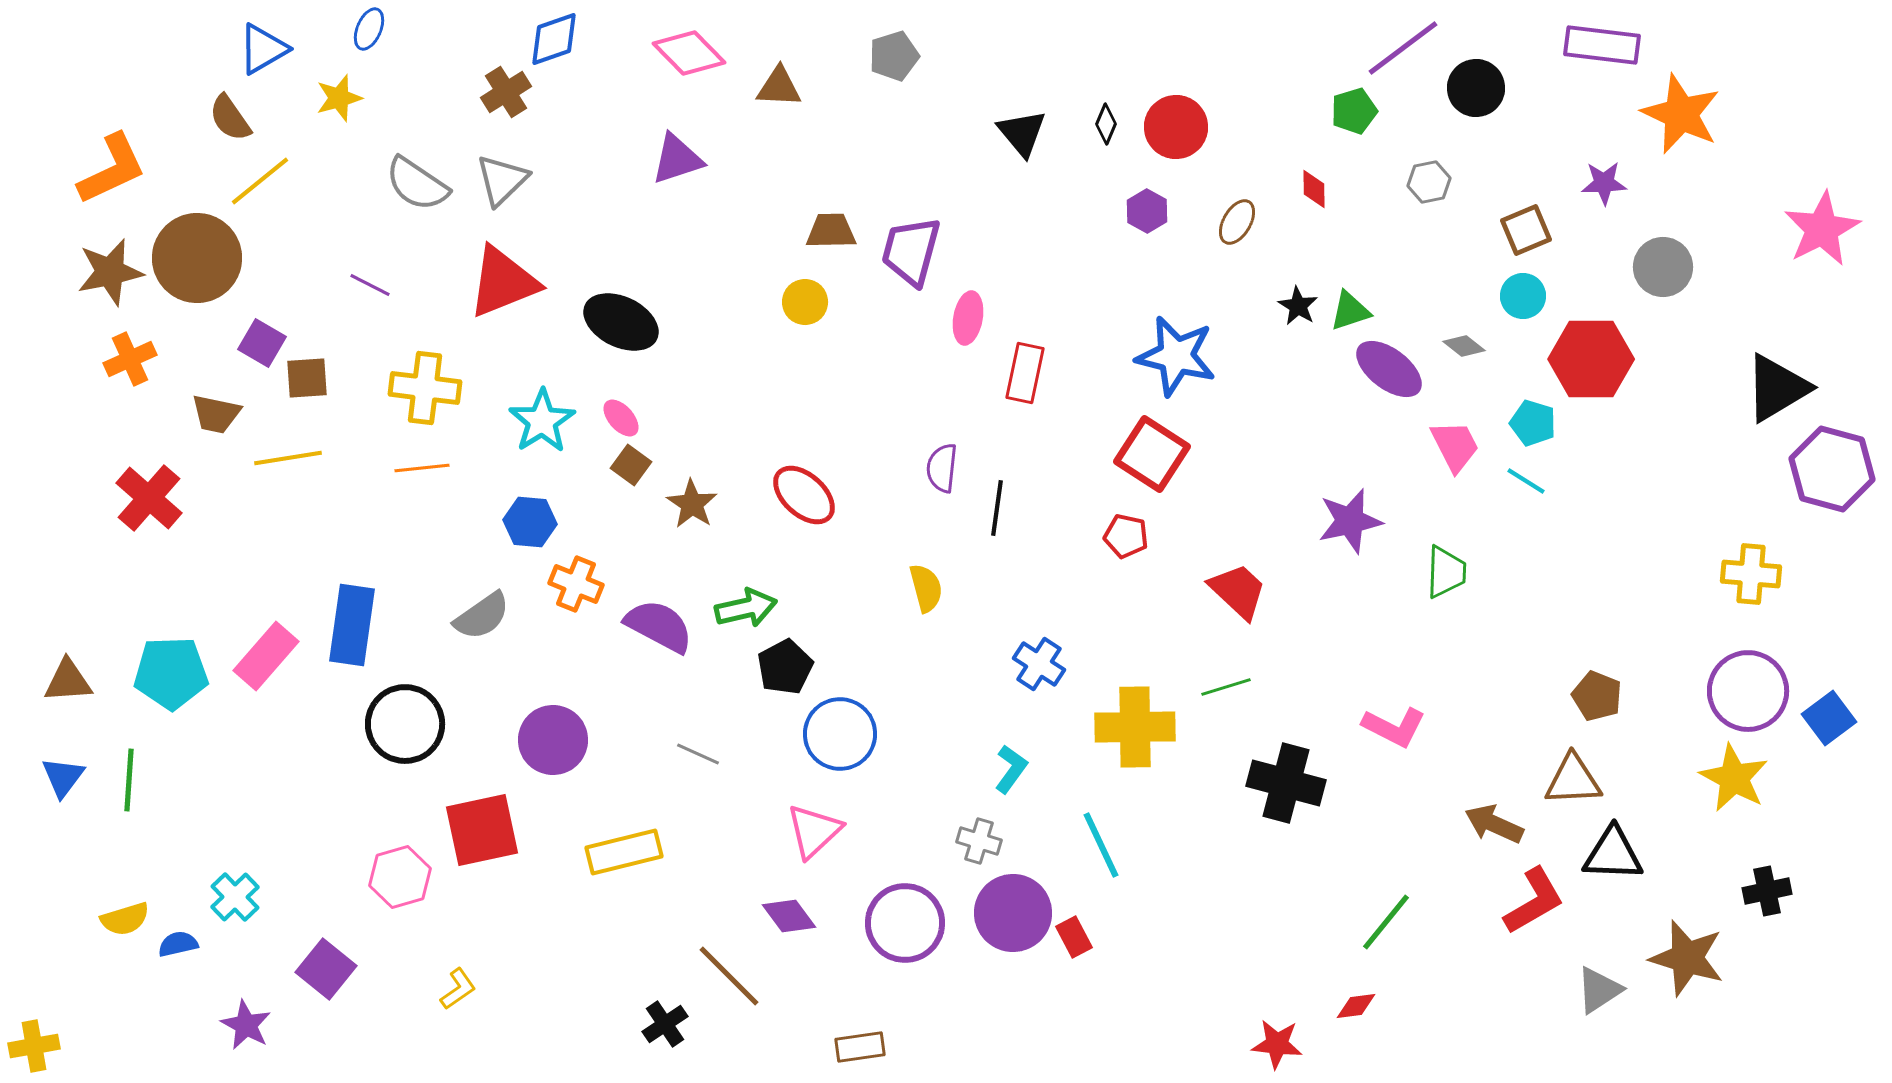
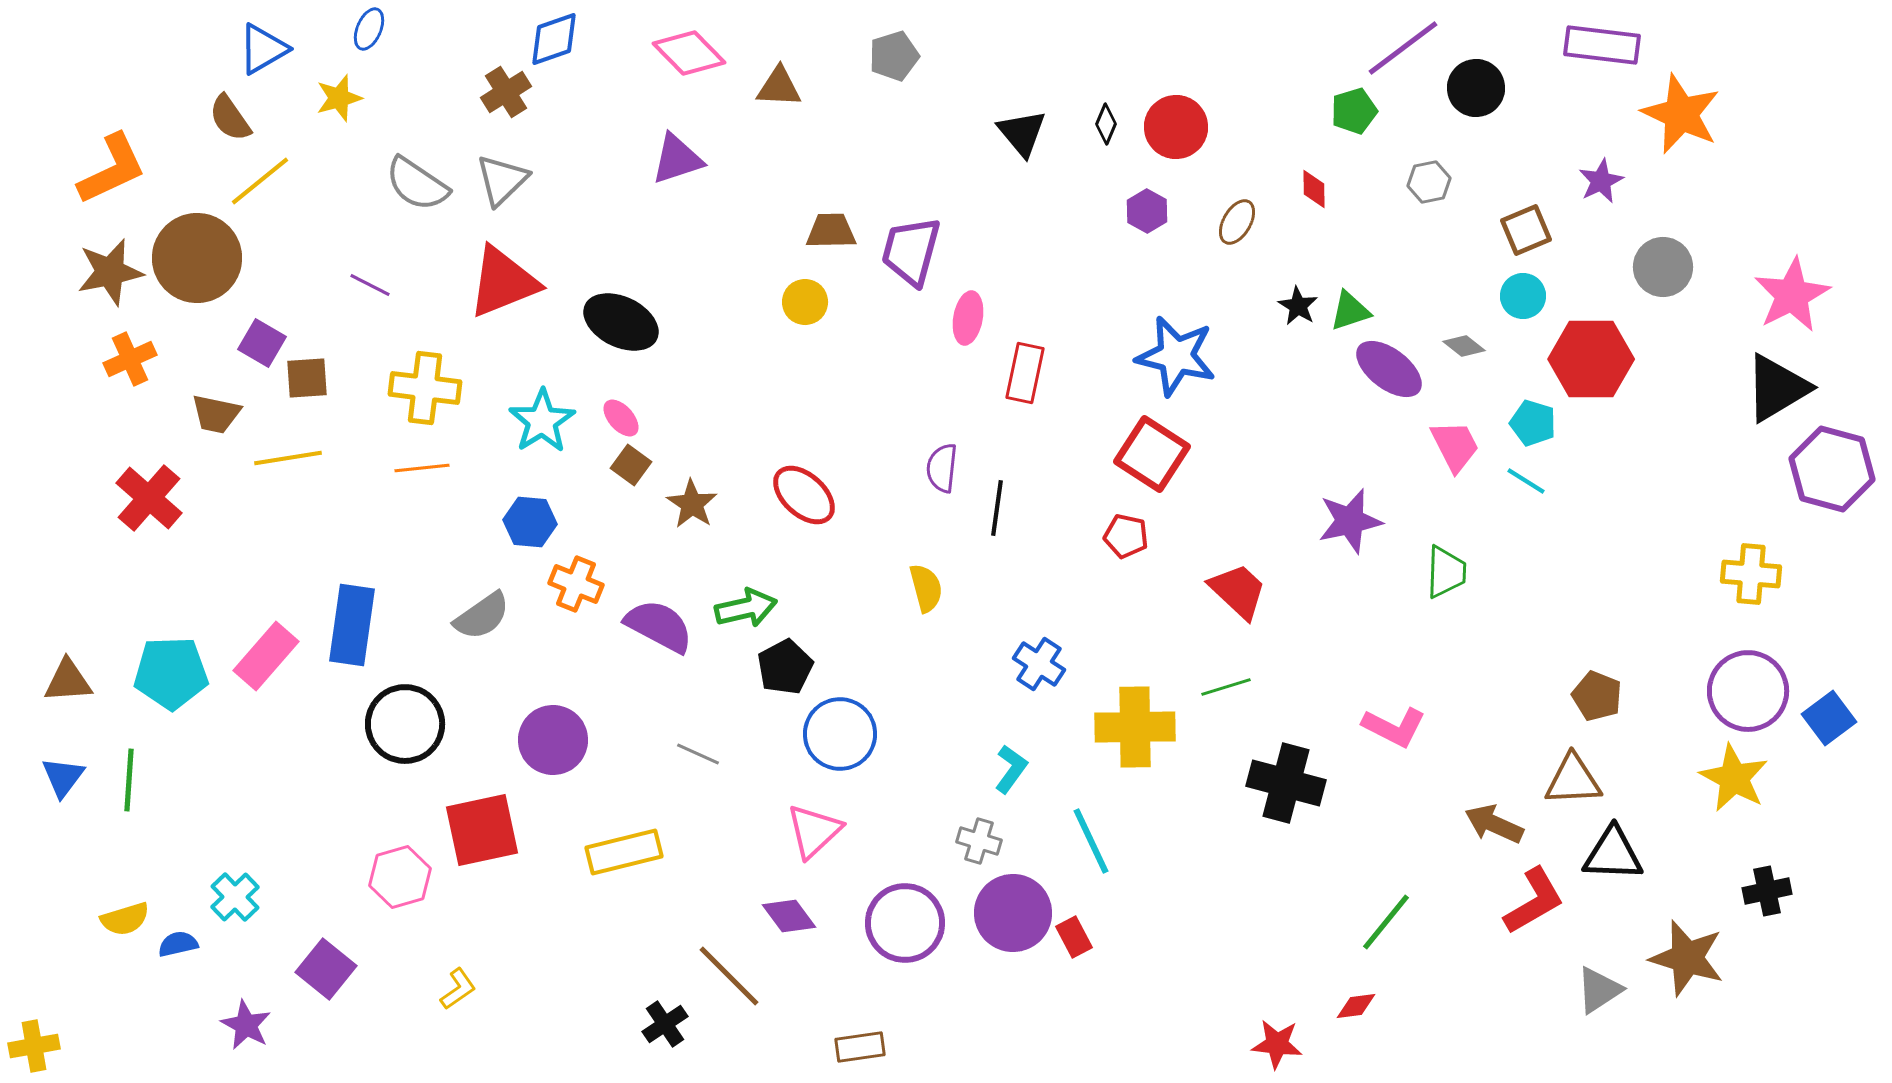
purple star at (1604, 183): moved 3 px left, 2 px up; rotated 24 degrees counterclockwise
pink star at (1822, 229): moved 30 px left, 66 px down
cyan line at (1101, 845): moved 10 px left, 4 px up
